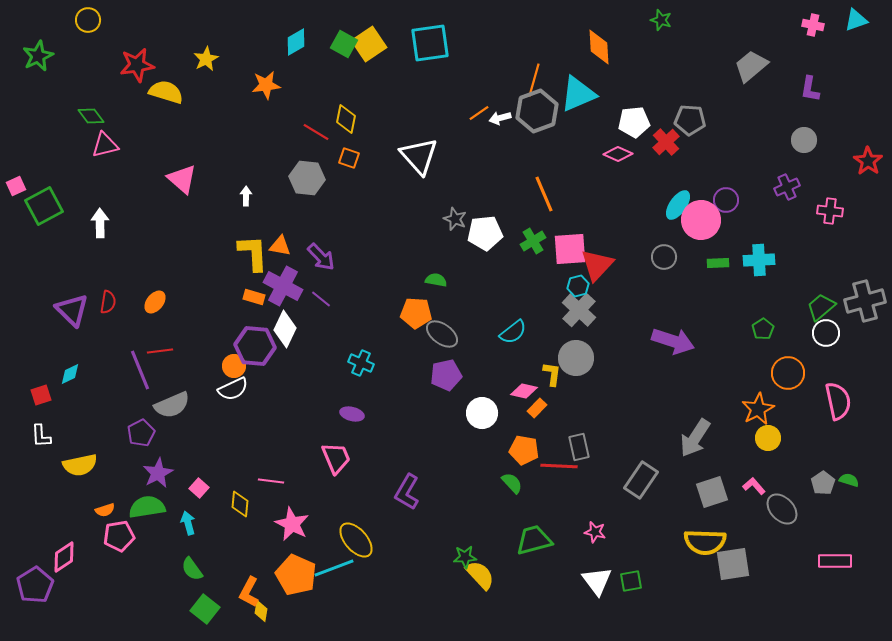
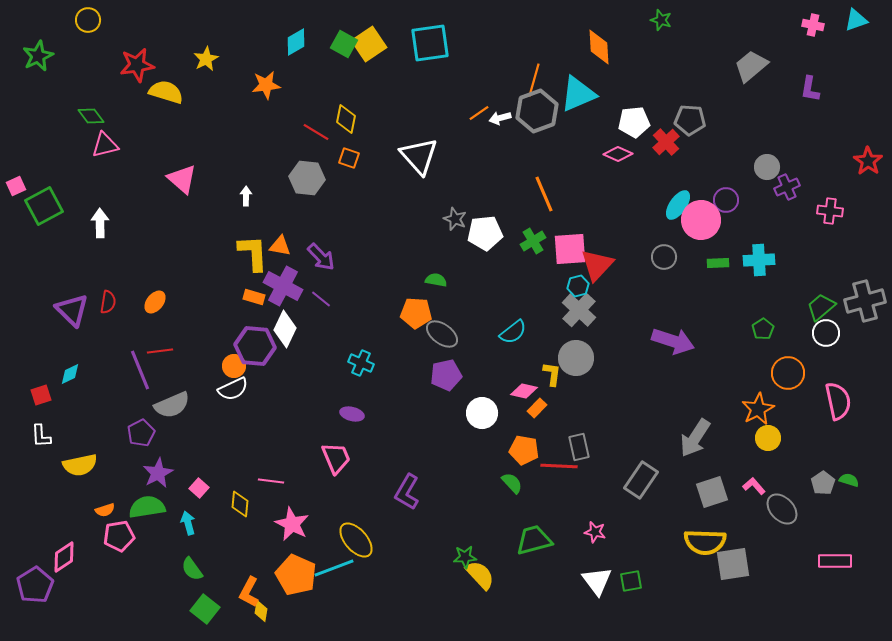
gray circle at (804, 140): moved 37 px left, 27 px down
